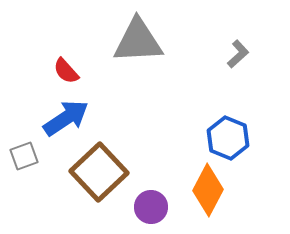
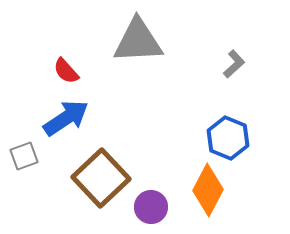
gray L-shape: moved 4 px left, 10 px down
brown square: moved 2 px right, 6 px down
